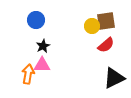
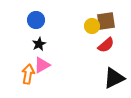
black star: moved 4 px left, 2 px up
pink triangle: rotated 30 degrees counterclockwise
